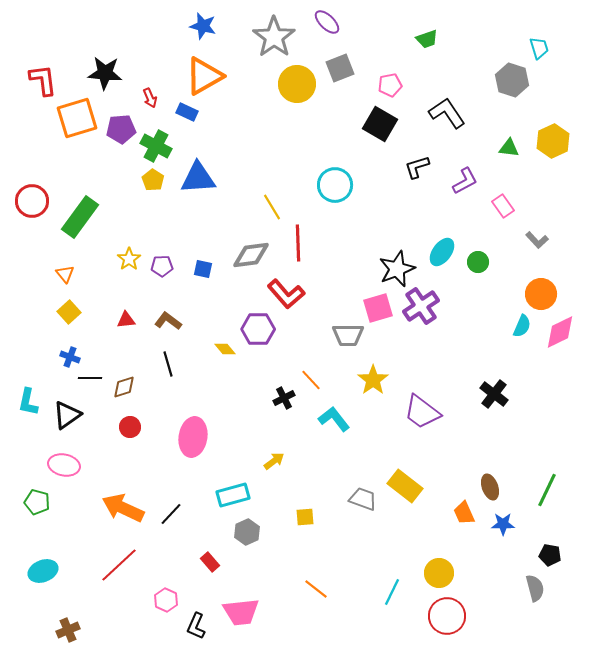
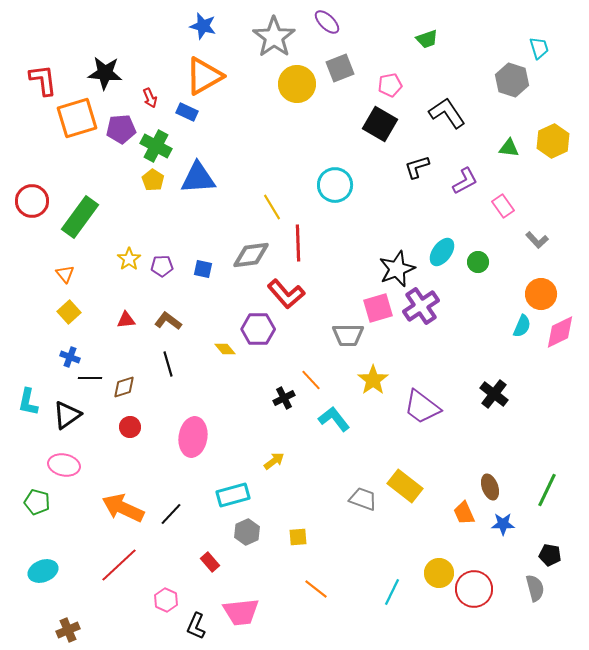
purple trapezoid at (422, 412): moved 5 px up
yellow square at (305, 517): moved 7 px left, 20 px down
red circle at (447, 616): moved 27 px right, 27 px up
